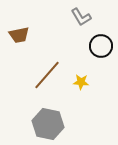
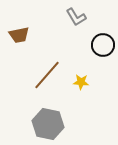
gray L-shape: moved 5 px left
black circle: moved 2 px right, 1 px up
